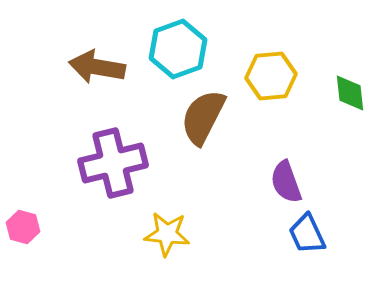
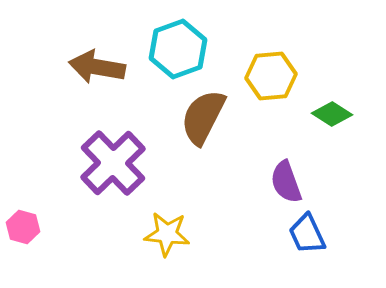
green diamond: moved 18 px left, 21 px down; rotated 51 degrees counterclockwise
purple cross: rotated 30 degrees counterclockwise
